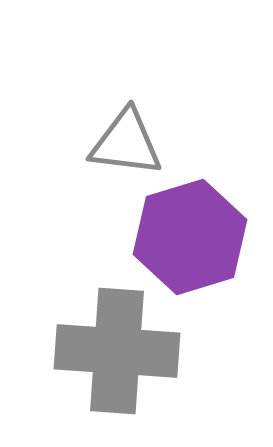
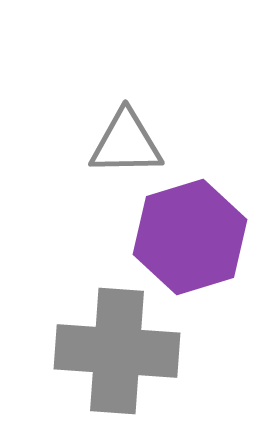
gray triangle: rotated 8 degrees counterclockwise
